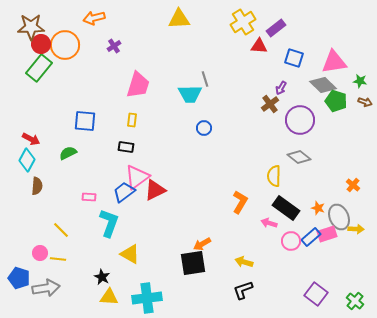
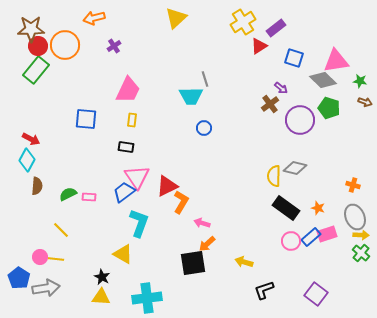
yellow triangle at (179, 19): moved 3 px left, 1 px up; rotated 40 degrees counterclockwise
brown star at (31, 27): moved 2 px down
red circle at (41, 44): moved 3 px left, 2 px down
red triangle at (259, 46): rotated 36 degrees counterclockwise
pink triangle at (334, 62): moved 2 px right, 1 px up
green rectangle at (39, 68): moved 3 px left, 2 px down
pink trapezoid at (138, 85): moved 10 px left, 5 px down; rotated 8 degrees clockwise
gray diamond at (323, 85): moved 5 px up
purple arrow at (281, 88): rotated 80 degrees counterclockwise
cyan trapezoid at (190, 94): moved 1 px right, 2 px down
green pentagon at (336, 101): moved 7 px left, 7 px down
blue square at (85, 121): moved 1 px right, 2 px up
green semicircle at (68, 153): moved 41 px down
gray diamond at (299, 157): moved 4 px left, 11 px down; rotated 25 degrees counterclockwise
pink triangle at (137, 177): rotated 28 degrees counterclockwise
orange cross at (353, 185): rotated 24 degrees counterclockwise
red triangle at (155, 190): moved 12 px right, 4 px up
orange L-shape at (240, 202): moved 59 px left
gray ellipse at (339, 217): moved 16 px right
cyan L-shape at (109, 223): moved 30 px right
pink arrow at (269, 223): moved 67 px left
yellow arrow at (356, 229): moved 5 px right, 6 px down
orange arrow at (202, 244): moved 5 px right; rotated 12 degrees counterclockwise
pink circle at (40, 253): moved 4 px down
yellow triangle at (130, 254): moved 7 px left
yellow line at (58, 259): moved 2 px left
blue pentagon at (19, 278): rotated 15 degrees clockwise
black L-shape at (243, 290): moved 21 px right
yellow triangle at (109, 297): moved 8 px left
green cross at (355, 301): moved 6 px right, 48 px up
